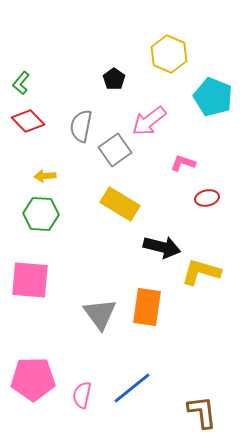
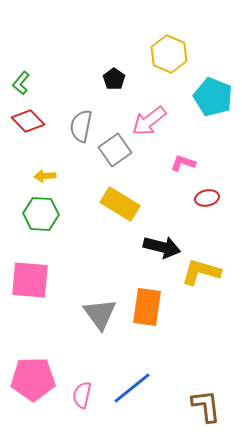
brown L-shape: moved 4 px right, 6 px up
